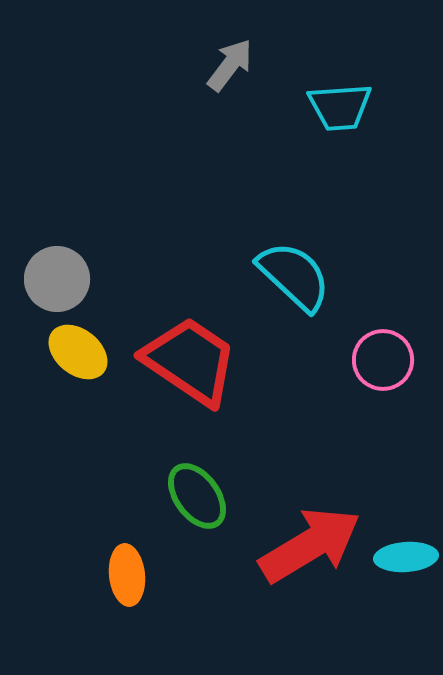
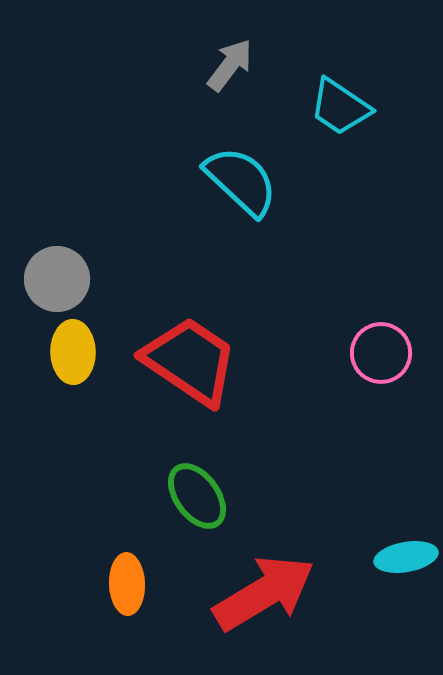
cyan trapezoid: rotated 38 degrees clockwise
cyan semicircle: moved 53 px left, 95 px up
yellow ellipse: moved 5 px left; rotated 50 degrees clockwise
pink circle: moved 2 px left, 7 px up
red arrow: moved 46 px left, 48 px down
cyan ellipse: rotated 6 degrees counterclockwise
orange ellipse: moved 9 px down; rotated 4 degrees clockwise
